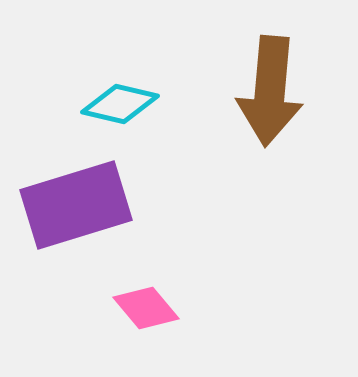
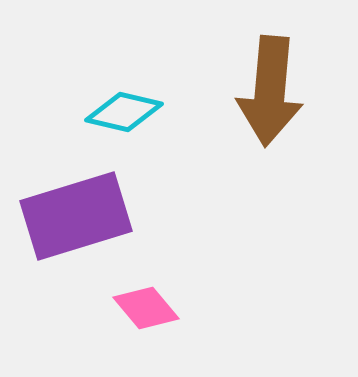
cyan diamond: moved 4 px right, 8 px down
purple rectangle: moved 11 px down
